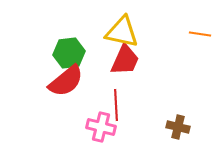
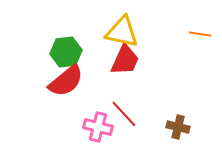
green hexagon: moved 3 px left, 1 px up
red line: moved 8 px right, 9 px down; rotated 40 degrees counterclockwise
pink cross: moved 3 px left
